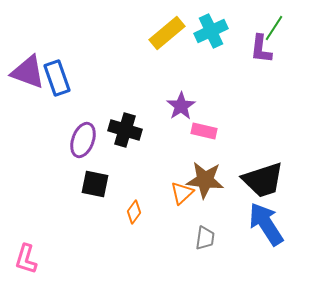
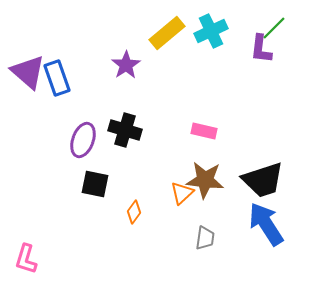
green line: rotated 12 degrees clockwise
purple triangle: rotated 21 degrees clockwise
purple star: moved 55 px left, 41 px up
